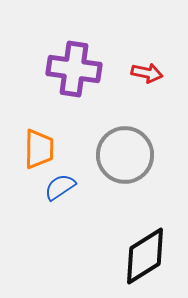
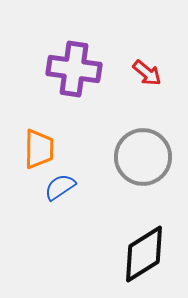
red arrow: rotated 28 degrees clockwise
gray circle: moved 18 px right, 2 px down
black diamond: moved 1 px left, 2 px up
